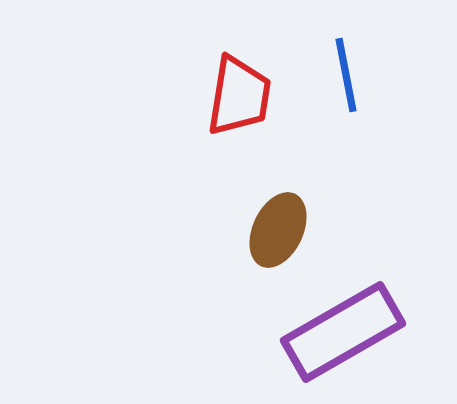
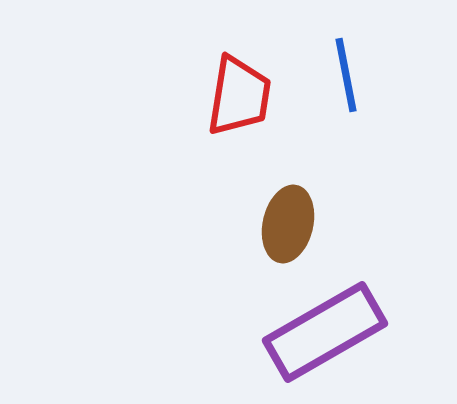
brown ellipse: moved 10 px right, 6 px up; rotated 12 degrees counterclockwise
purple rectangle: moved 18 px left
